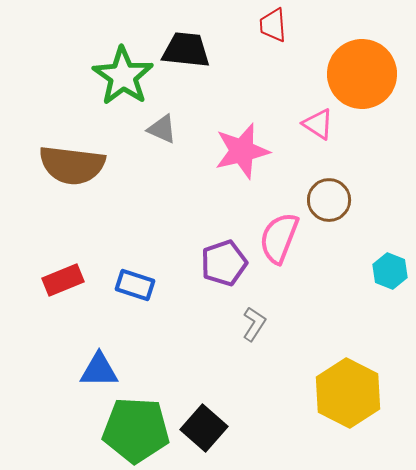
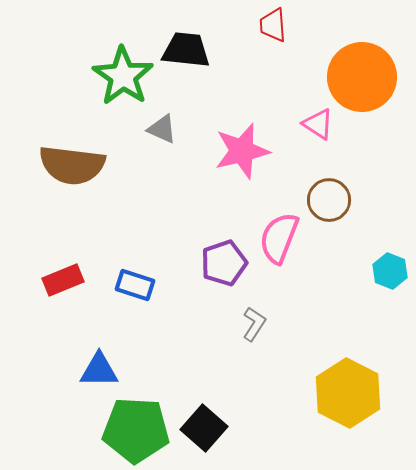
orange circle: moved 3 px down
